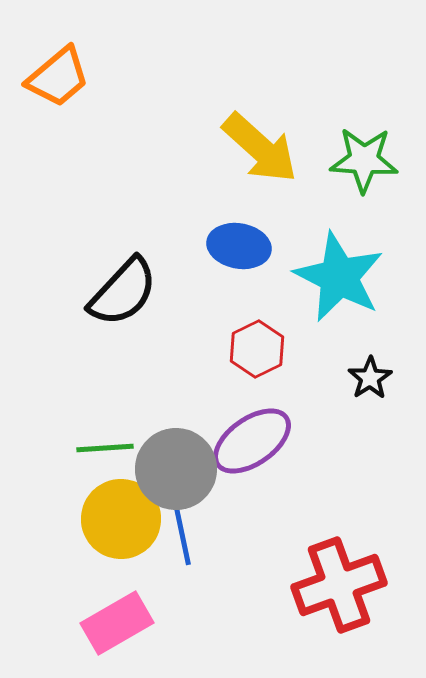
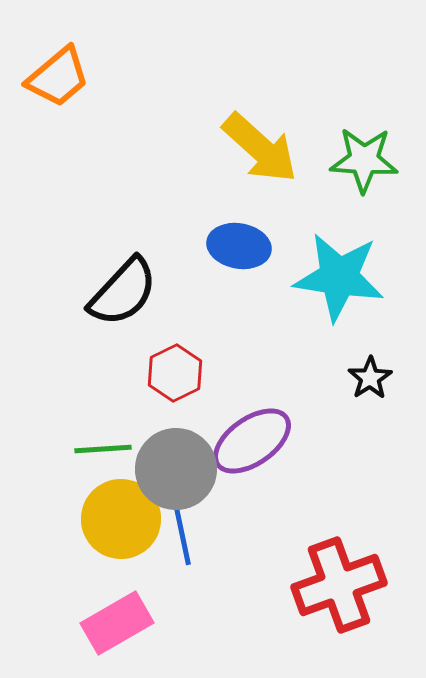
cyan star: rotated 18 degrees counterclockwise
red hexagon: moved 82 px left, 24 px down
green line: moved 2 px left, 1 px down
